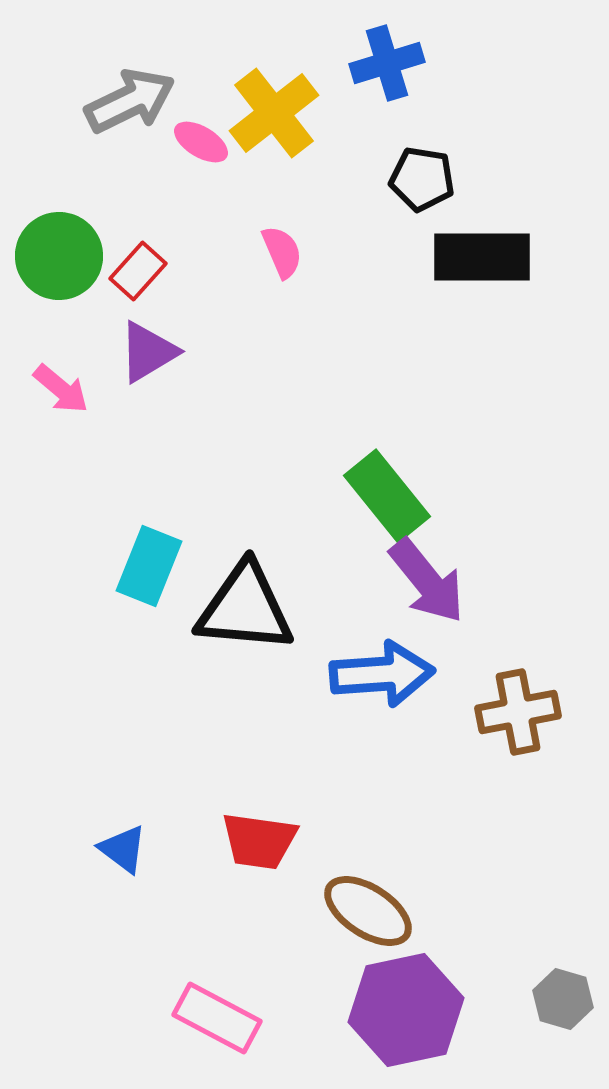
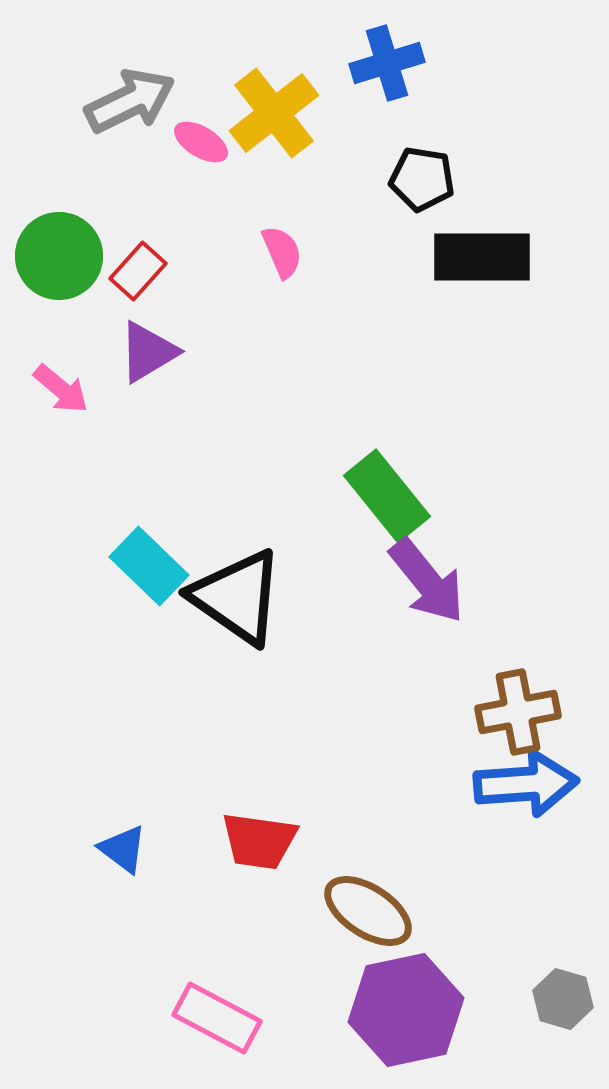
cyan rectangle: rotated 68 degrees counterclockwise
black triangle: moved 8 px left, 11 px up; rotated 30 degrees clockwise
blue arrow: moved 144 px right, 110 px down
